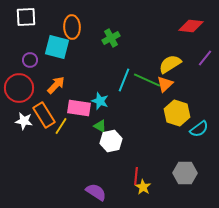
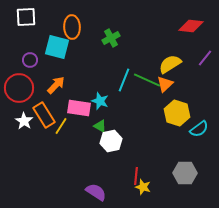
white star: rotated 24 degrees clockwise
yellow star: rotated 14 degrees counterclockwise
